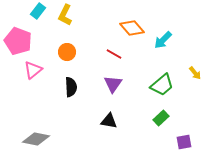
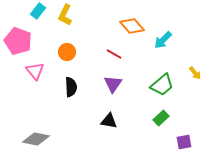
orange diamond: moved 2 px up
pink triangle: moved 2 px right, 1 px down; rotated 30 degrees counterclockwise
